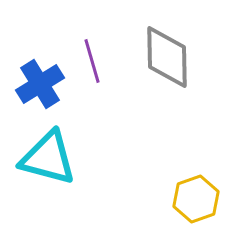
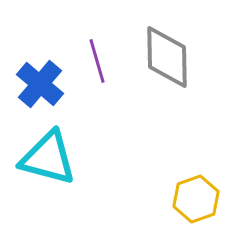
purple line: moved 5 px right
blue cross: rotated 18 degrees counterclockwise
